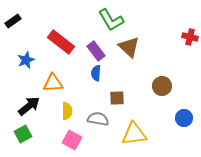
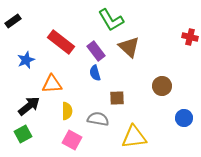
blue semicircle: moved 1 px left; rotated 21 degrees counterclockwise
orange triangle: moved 1 px left, 1 px down
yellow triangle: moved 3 px down
